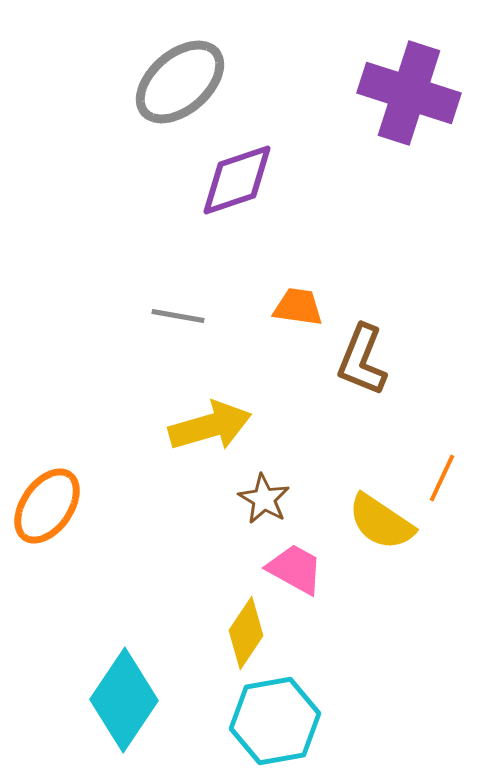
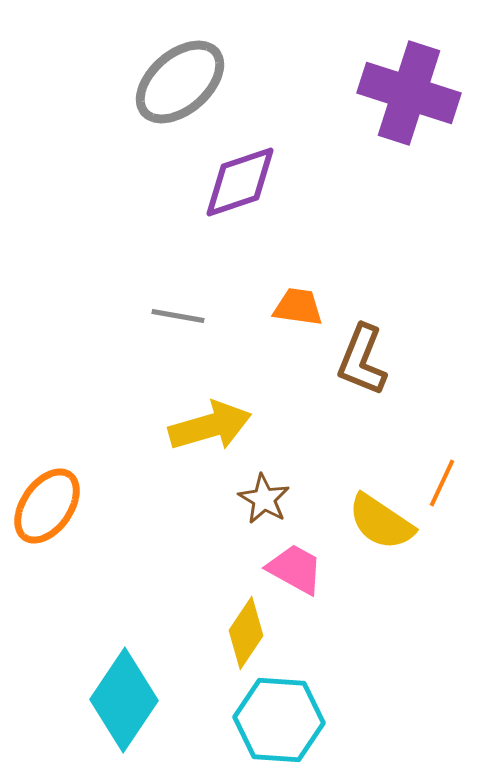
purple diamond: moved 3 px right, 2 px down
orange line: moved 5 px down
cyan hexagon: moved 4 px right, 1 px up; rotated 14 degrees clockwise
